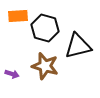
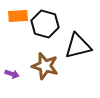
black hexagon: moved 4 px up
